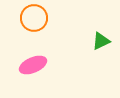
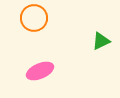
pink ellipse: moved 7 px right, 6 px down
